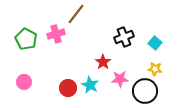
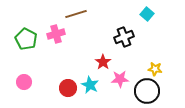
brown line: rotated 35 degrees clockwise
cyan square: moved 8 px left, 29 px up
black circle: moved 2 px right
